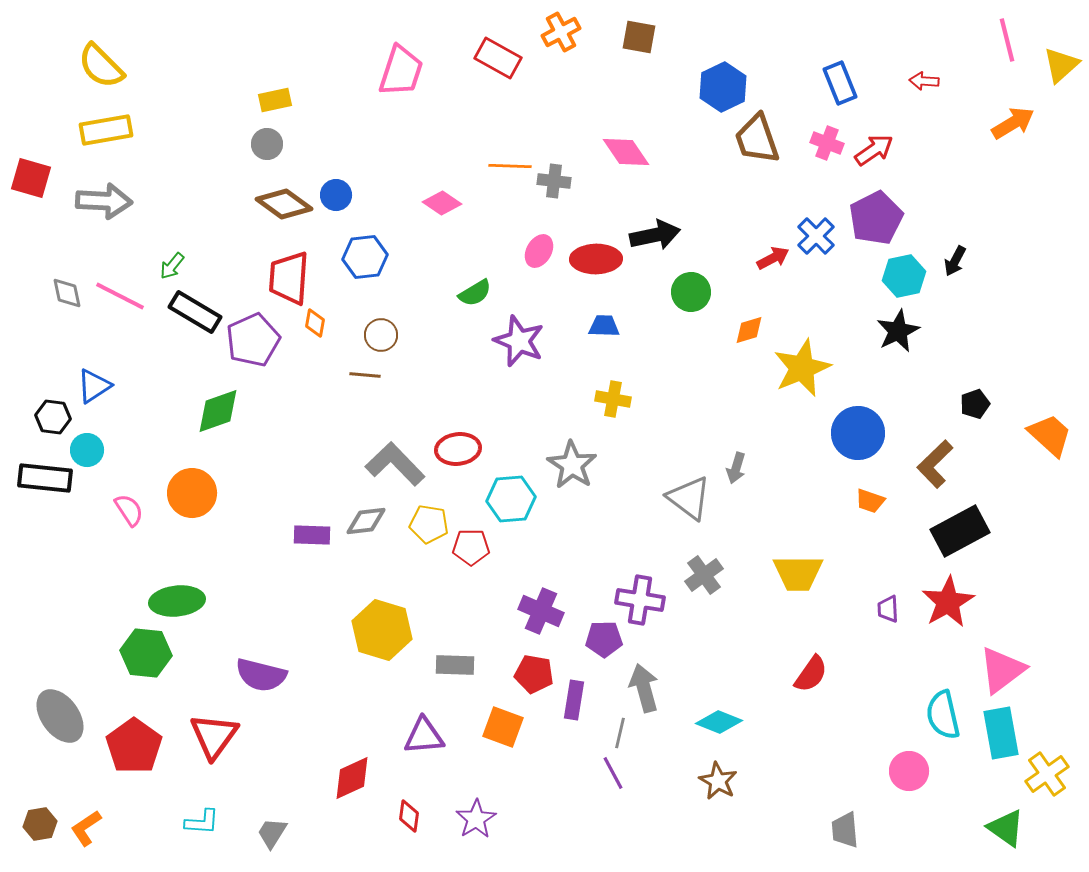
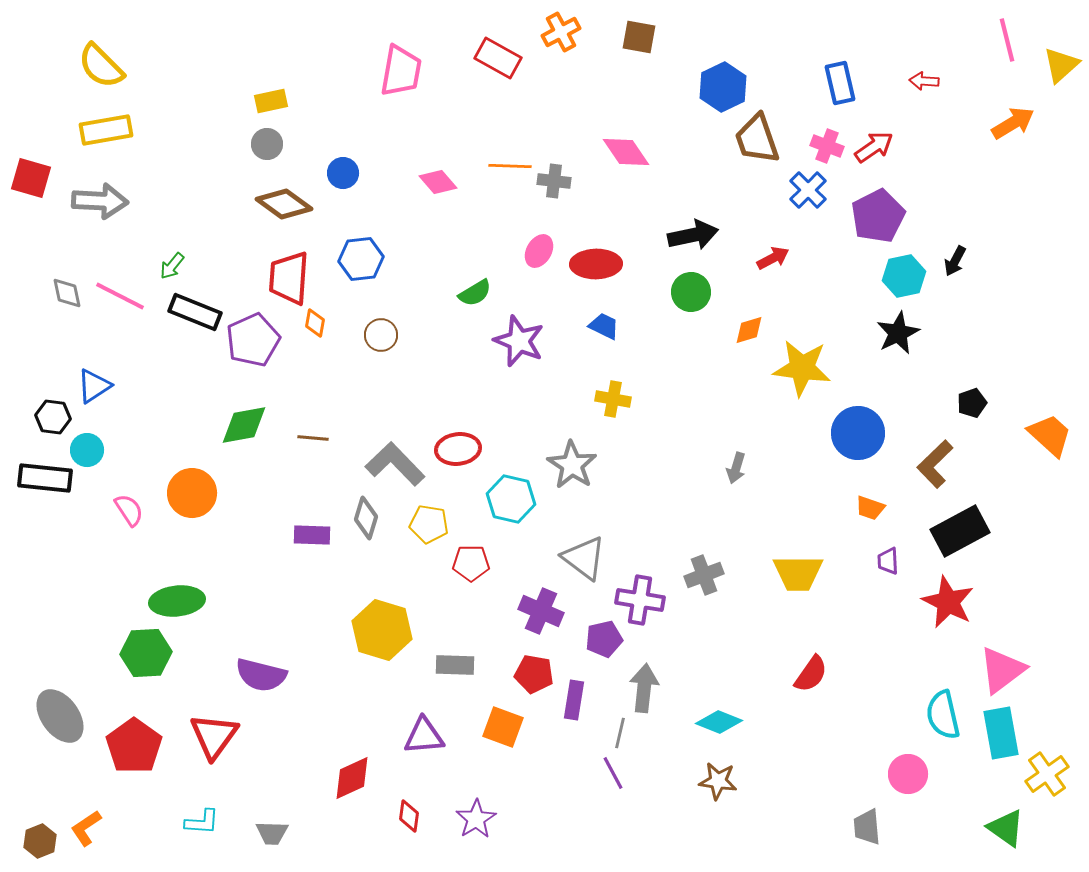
pink trapezoid at (401, 71): rotated 8 degrees counterclockwise
blue rectangle at (840, 83): rotated 9 degrees clockwise
yellow rectangle at (275, 100): moved 4 px left, 1 px down
pink cross at (827, 143): moved 3 px down
red arrow at (874, 150): moved 3 px up
blue circle at (336, 195): moved 7 px right, 22 px up
gray arrow at (104, 201): moved 4 px left
pink diamond at (442, 203): moved 4 px left, 21 px up; rotated 15 degrees clockwise
purple pentagon at (876, 218): moved 2 px right, 2 px up
black arrow at (655, 235): moved 38 px right
blue cross at (816, 236): moved 8 px left, 46 px up
blue hexagon at (365, 257): moved 4 px left, 2 px down
red ellipse at (596, 259): moved 5 px down
black rectangle at (195, 312): rotated 9 degrees counterclockwise
blue trapezoid at (604, 326): rotated 24 degrees clockwise
black star at (898, 331): moved 2 px down
yellow star at (802, 368): rotated 30 degrees clockwise
brown line at (365, 375): moved 52 px left, 63 px down
black pentagon at (975, 404): moved 3 px left, 1 px up
green diamond at (218, 411): moved 26 px right, 14 px down; rotated 9 degrees clockwise
gray triangle at (689, 498): moved 105 px left, 60 px down
cyan hexagon at (511, 499): rotated 18 degrees clockwise
orange trapezoid at (870, 501): moved 7 px down
gray diamond at (366, 521): moved 3 px up; rotated 66 degrees counterclockwise
red pentagon at (471, 547): moved 16 px down
gray cross at (704, 575): rotated 15 degrees clockwise
red star at (948, 602): rotated 16 degrees counterclockwise
purple trapezoid at (888, 609): moved 48 px up
purple pentagon at (604, 639): rotated 12 degrees counterclockwise
green hexagon at (146, 653): rotated 9 degrees counterclockwise
gray arrow at (644, 688): rotated 21 degrees clockwise
pink circle at (909, 771): moved 1 px left, 3 px down
brown star at (718, 781): rotated 21 degrees counterclockwise
brown hexagon at (40, 824): moved 17 px down; rotated 12 degrees counterclockwise
gray trapezoid at (845, 830): moved 22 px right, 3 px up
gray trapezoid at (272, 833): rotated 120 degrees counterclockwise
